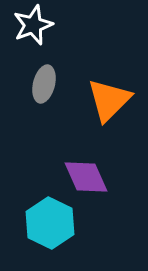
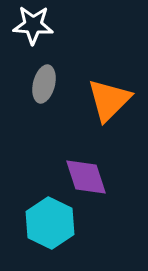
white star: rotated 24 degrees clockwise
purple diamond: rotated 6 degrees clockwise
